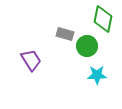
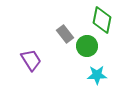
green diamond: moved 1 px left, 1 px down
gray rectangle: rotated 36 degrees clockwise
